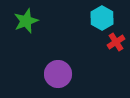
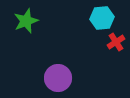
cyan hexagon: rotated 25 degrees clockwise
purple circle: moved 4 px down
